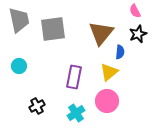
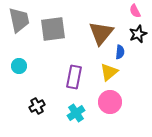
pink circle: moved 3 px right, 1 px down
